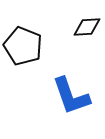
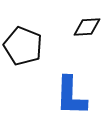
blue L-shape: rotated 21 degrees clockwise
